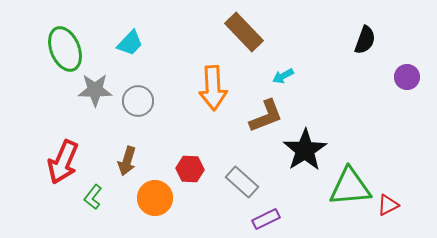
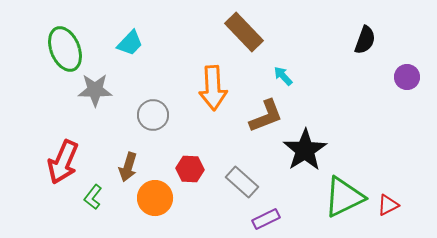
cyan arrow: rotated 75 degrees clockwise
gray circle: moved 15 px right, 14 px down
brown arrow: moved 1 px right, 6 px down
green triangle: moved 6 px left, 10 px down; rotated 21 degrees counterclockwise
